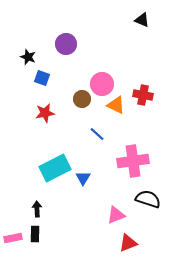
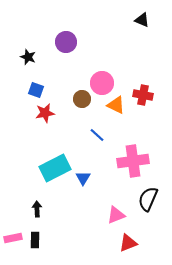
purple circle: moved 2 px up
blue square: moved 6 px left, 12 px down
pink circle: moved 1 px up
blue line: moved 1 px down
black semicircle: rotated 85 degrees counterclockwise
black rectangle: moved 6 px down
